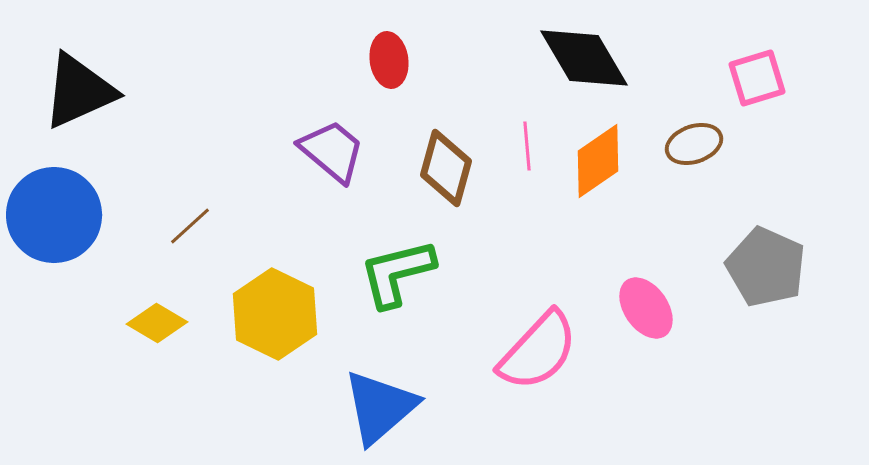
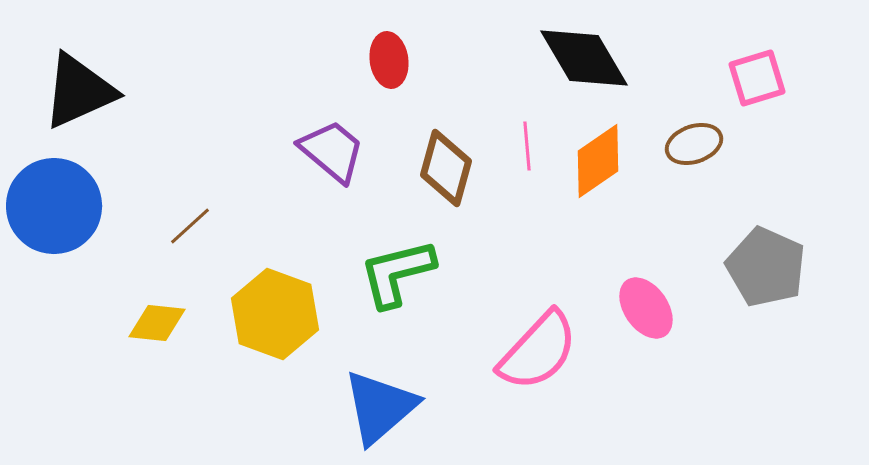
blue circle: moved 9 px up
yellow hexagon: rotated 6 degrees counterclockwise
yellow diamond: rotated 24 degrees counterclockwise
